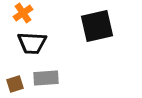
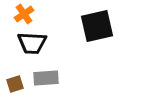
orange cross: moved 1 px right, 1 px down
